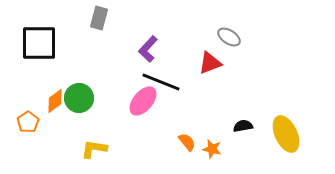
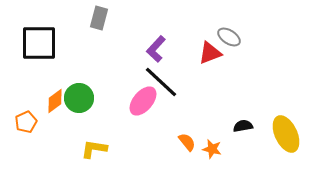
purple L-shape: moved 8 px right
red triangle: moved 10 px up
black line: rotated 21 degrees clockwise
orange pentagon: moved 2 px left; rotated 10 degrees clockwise
